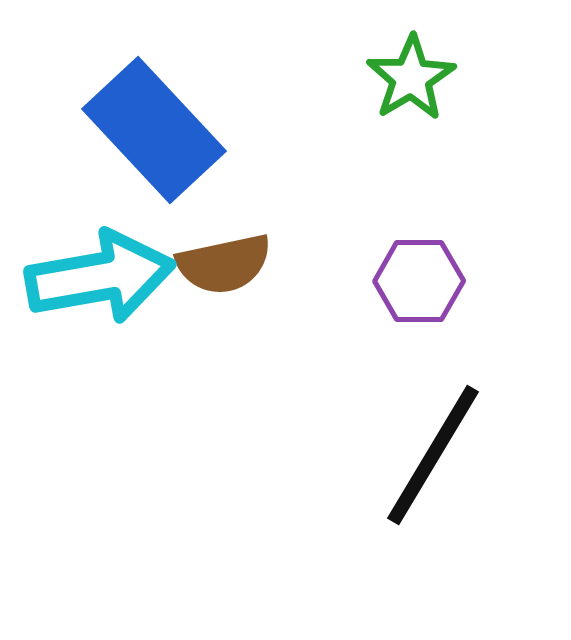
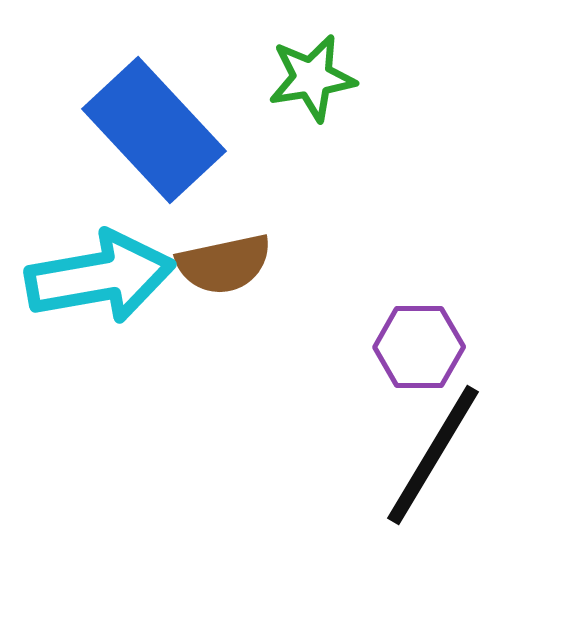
green star: moved 99 px left; rotated 22 degrees clockwise
purple hexagon: moved 66 px down
